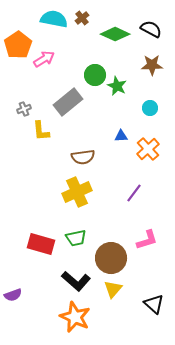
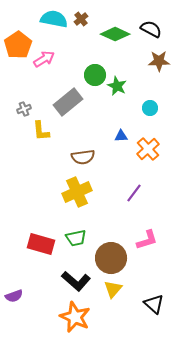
brown cross: moved 1 px left, 1 px down
brown star: moved 7 px right, 4 px up
purple semicircle: moved 1 px right, 1 px down
